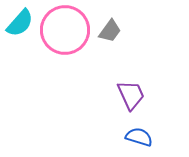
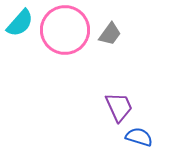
gray trapezoid: moved 3 px down
purple trapezoid: moved 12 px left, 12 px down
